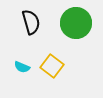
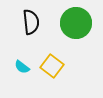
black semicircle: rotated 10 degrees clockwise
cyan semicircle: rotated 14 degrees clockwise
